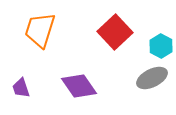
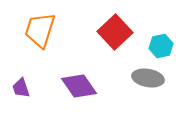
cyan hexagon: rotated 20 degrees clockwise
gray ellipse: moved 4 px left; rotated 36 degrees clockwise
